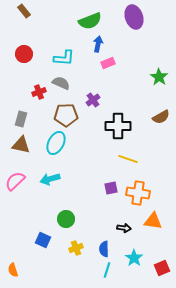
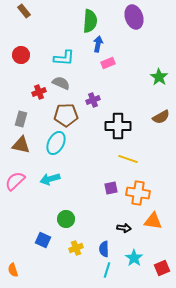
green semicircle: rotated 65 degrees counterclockwise
red circle: moved 3 px left, 1 px down
purple cross: rotated 16 degrees clockwise
